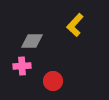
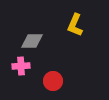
yellow L-shape: rotated 20 degrees counterclockwise
pink cross: moved 1 px left
